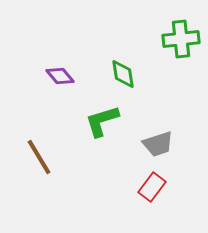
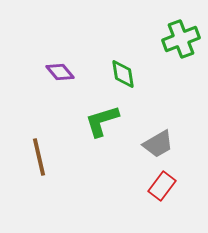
green cross: rotated 15 degrees counterclockwise
purple diamond: moved 4 px up
gray trapezoid: rotated 12 degrees counterclockwise
brown line: rotated 18 degrees clockwise
red rectangle: moved 10 px right, 1 px up
